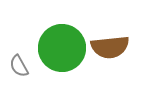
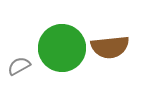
gray semicircle: rotated 90 degrees clockwise
